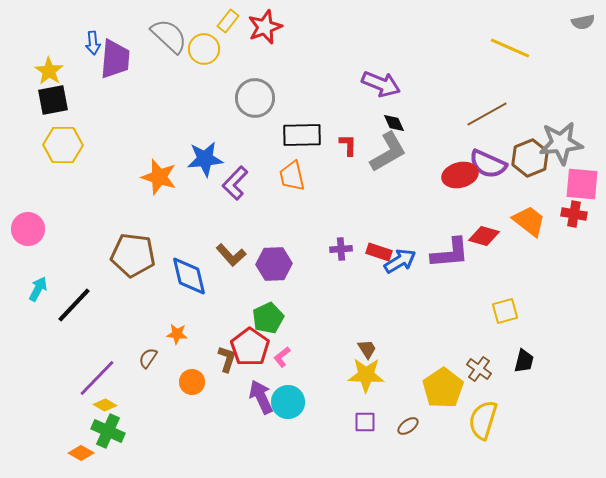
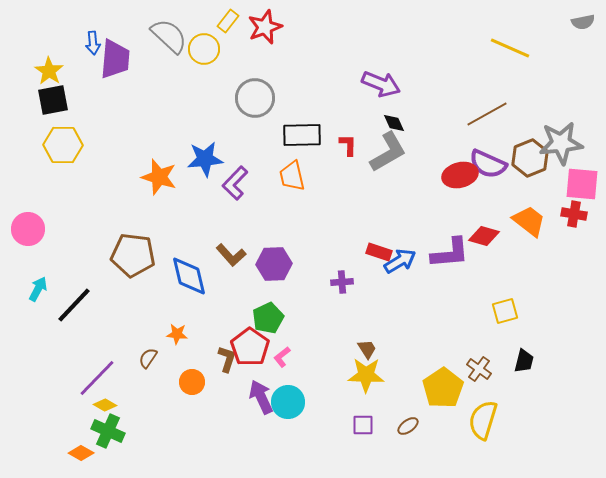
purple cross at (341, 249): moved 1 px right, 33 px down
purple square at (365, 422): moved 2 px left, 3 px down
